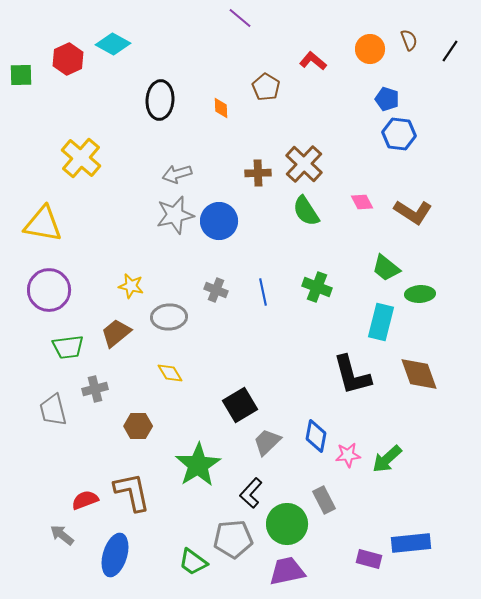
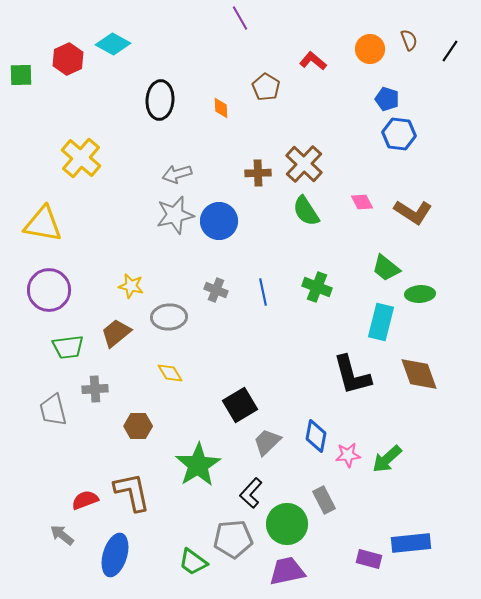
purple line at (240, 18): rotated 20 degrees clockwise
gray cross at (95, 389): rotated 10 degrees clockwise
